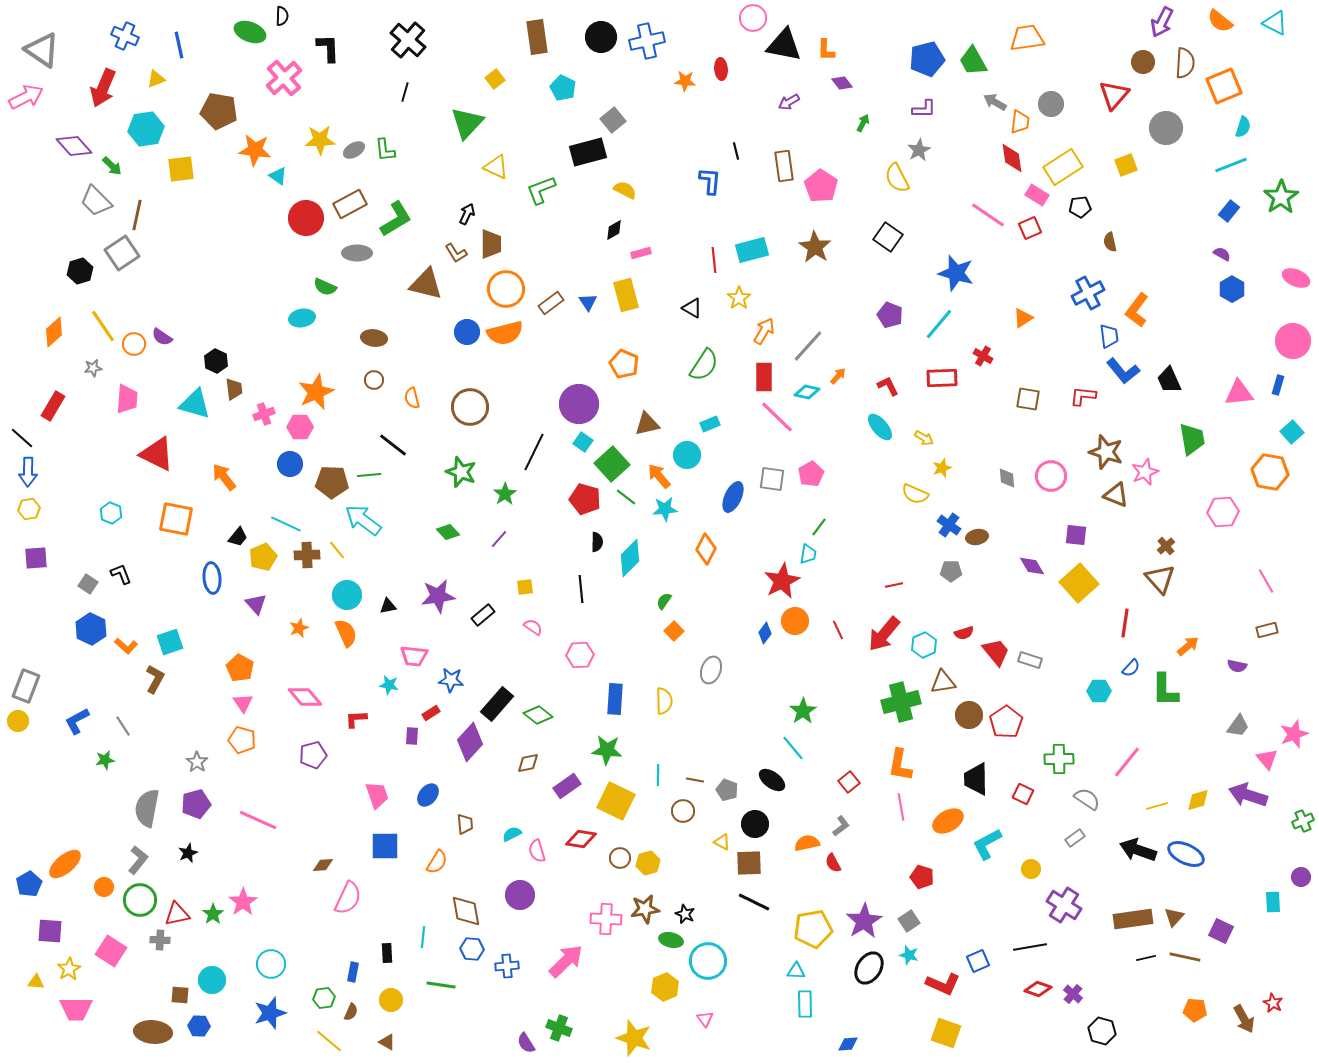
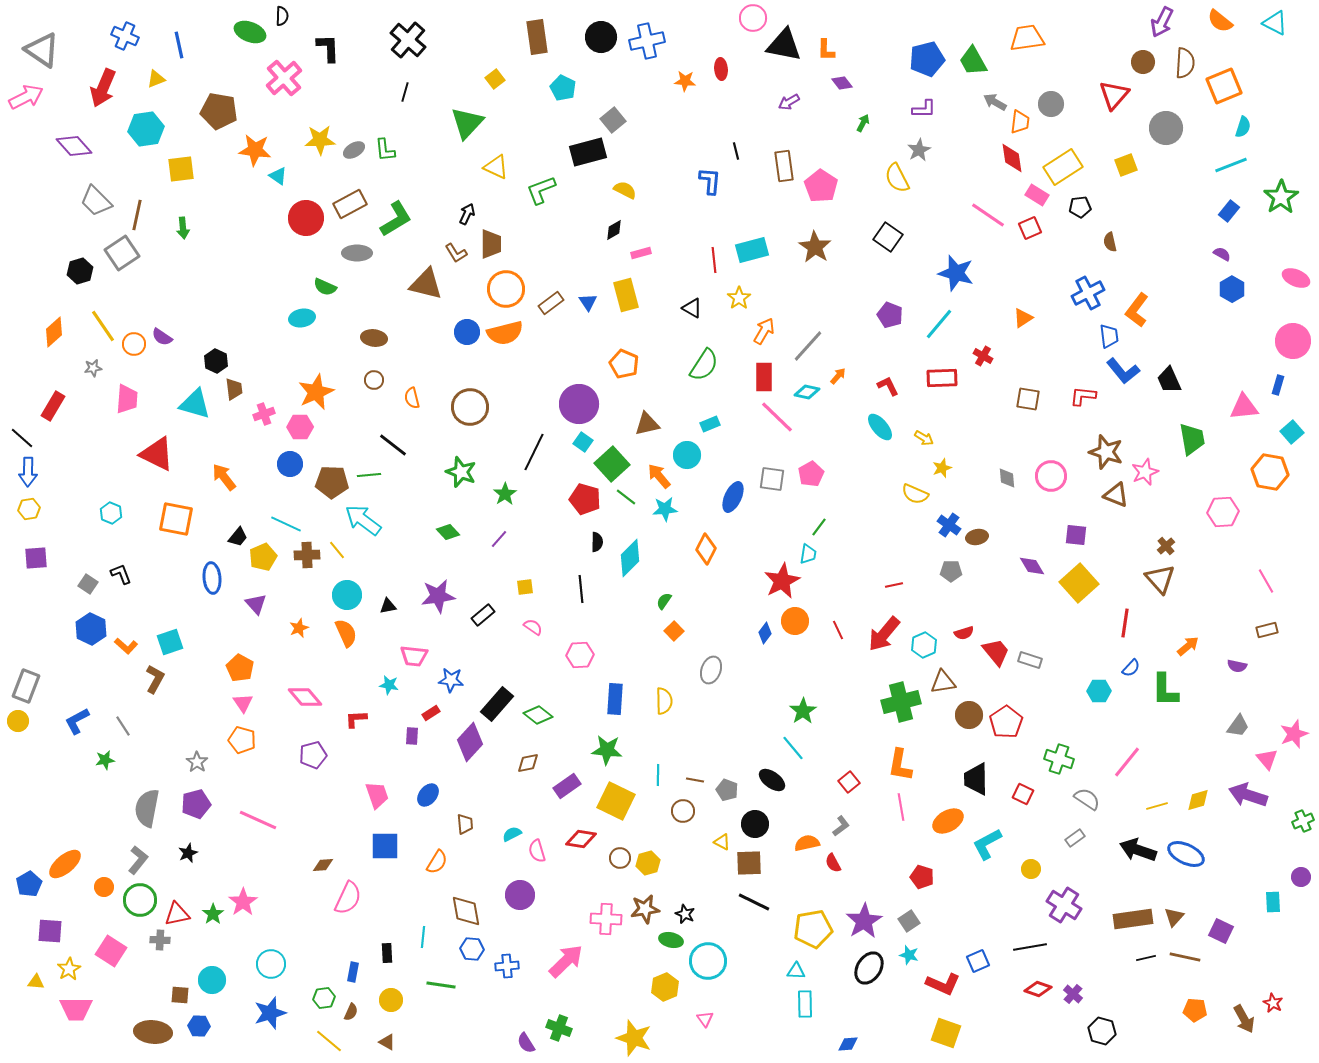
green arrow at (112, 166): moved 71 px right, 62 px down; rotated 40 degrees clockwise
pink triangle at (1239, 393): moved 5 px right, 14 px down
green cross at (1059, 759): rotated 20 degrees clockwise
